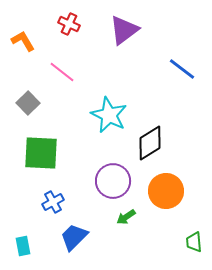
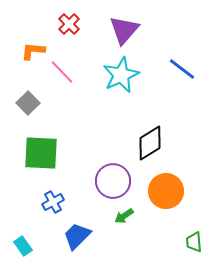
red cross: rotated 20 degrees clockwise
purple triangle: rotated 12 degrees counterclockwise
orange L-shape: moved 10 px right, 10 px down; rotated 55 degrees counterclockwise
pink line: rotated 8 degrees clockwise
cyan star: moved 12 px right, 40 px up; rotated 21 degrees clockwise
green arrow: moved 2 px left, 1 px up
blue trapezoid: moved 3 px right, 1 px up
cyan rectangle: rotated 24 degrees counterclockwise
